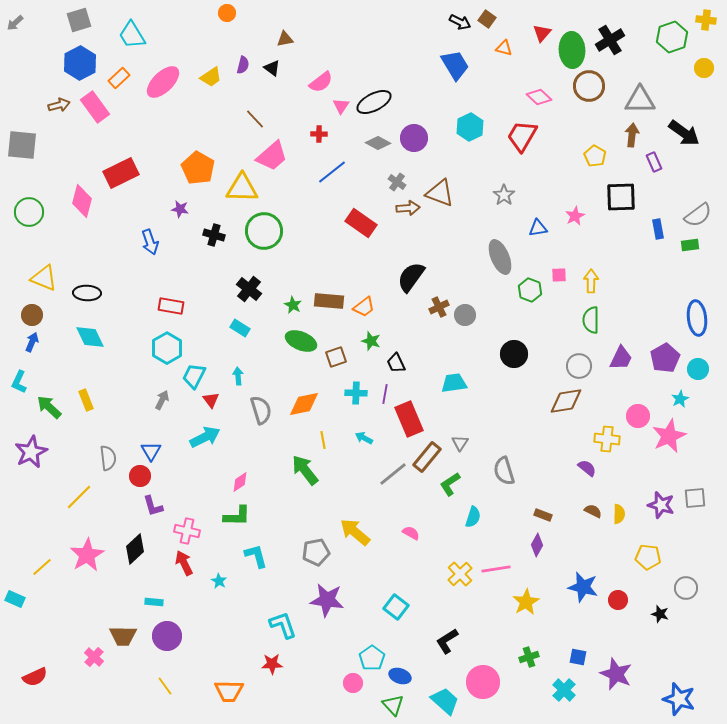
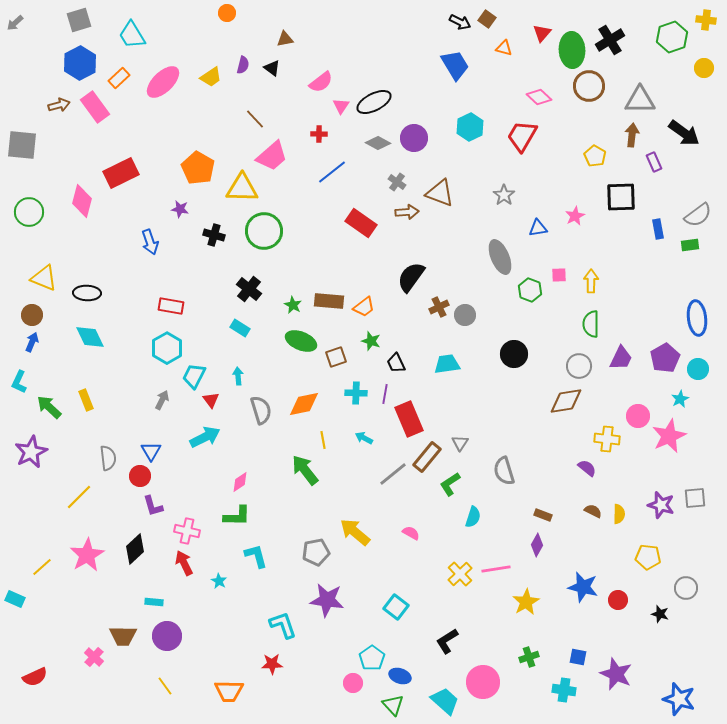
brown arrow at (408, 208): moved 1 px left, 4 px down
green semicircle at (591, 320): moved 4 px down
cyan trapezoid at (454, 383): moved 7 px left, 19 px up
cyan cross at (564, 690): rotated 35 degrees counterclockwise
